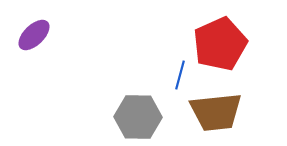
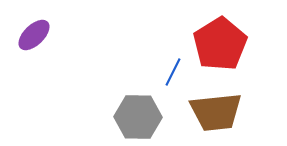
red pentagon: rotated 8 degrees counterclockwise
blue line: moved 7 px left, 3 px up; rotated 12 degrees clockwise
